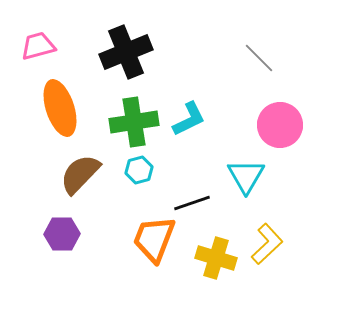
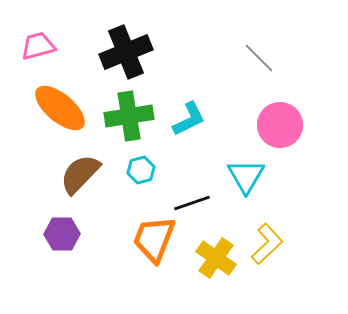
orange ellipse: rotated 32 degrees counterclockwise
green cross: moved 5 px left, 6 px up
cyan hexagon: moved 2 px right
yellow cross: rotated 18 degrees clockwise
